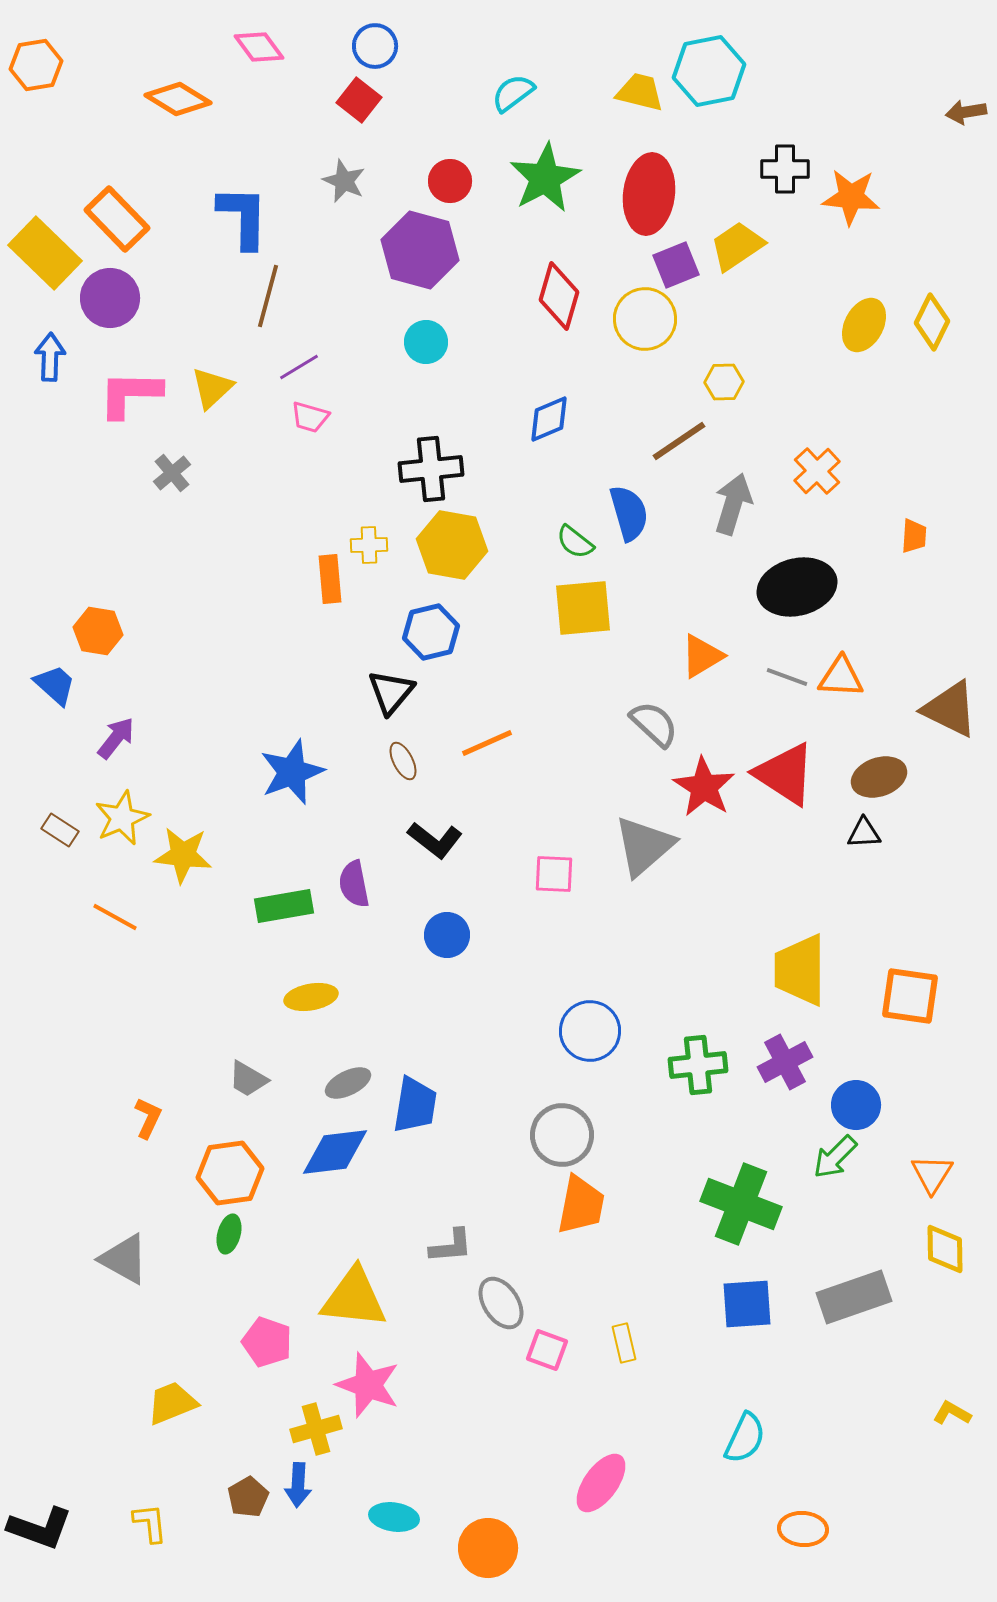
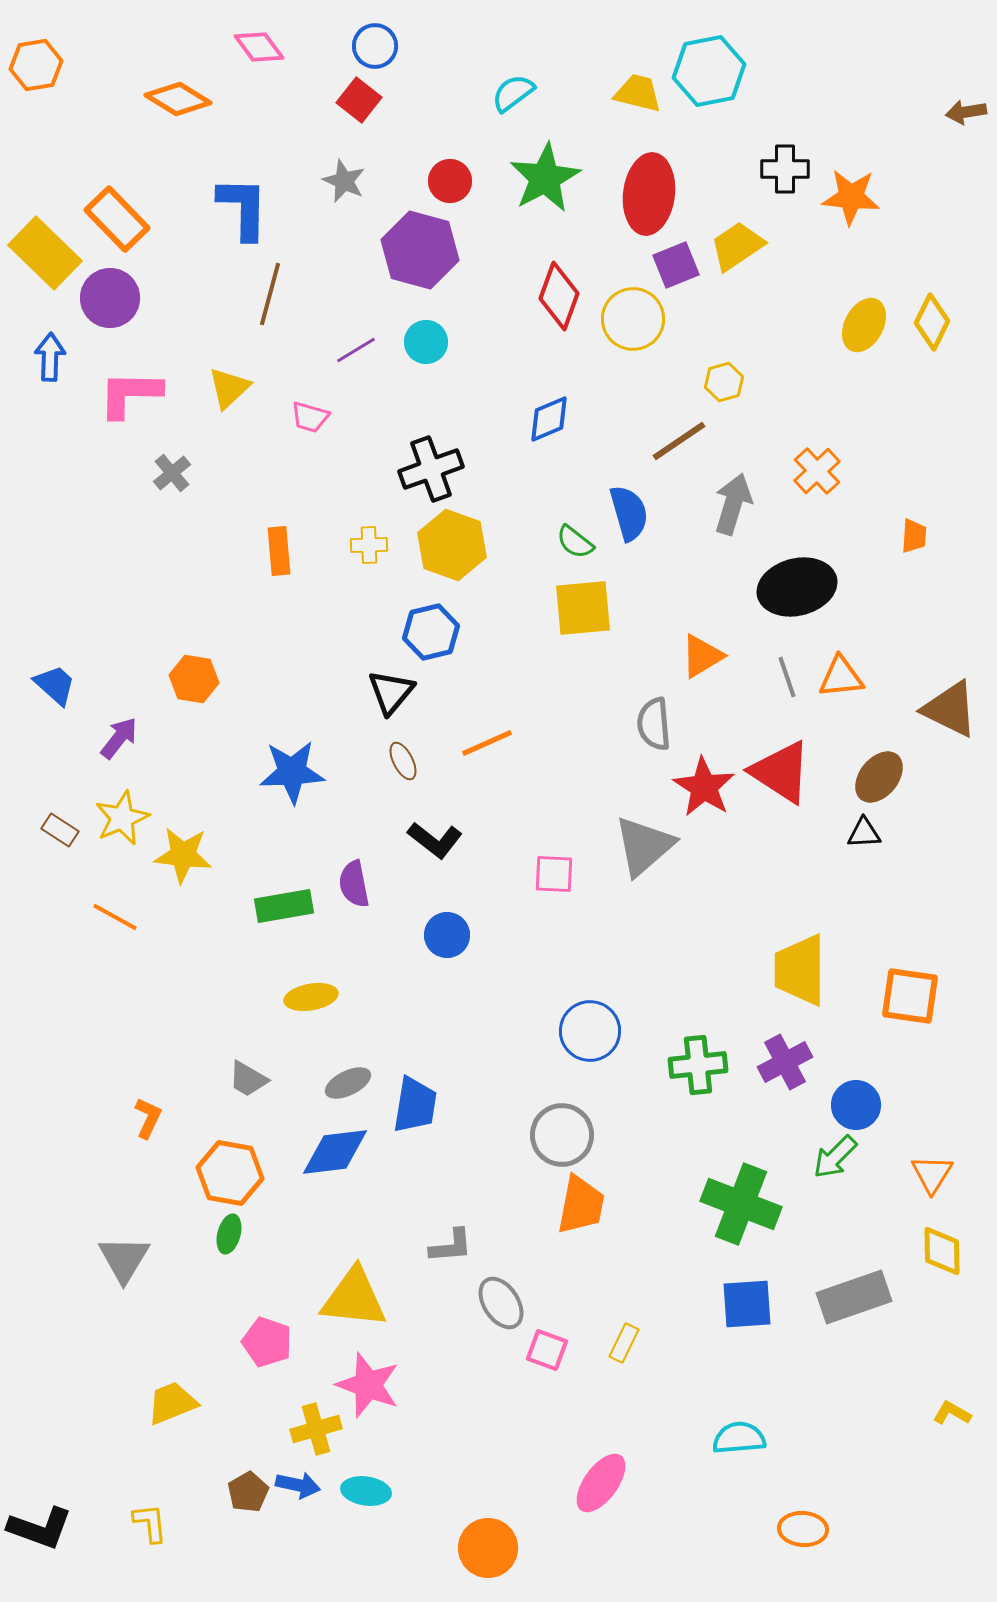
yellow trapezoid at (640, 92): moved 2 px left, 1 px down
blue L-shape at (243, 217): moved 9 px up
brown line at (268, 296): moved 2 px right, 2 px up
red diamond at (559, 296): rotated 4 degrees clockwise
yellow circle at (645, 319): moved 12 px left
purple line at (299, 367): moved 57 px right, 17 px up
yellow hexagon at (724, 382): rotated 15 degrees counterclockwise
yellow triangle at (212, 388): moved 17 px right
black cross at (431, 469): rotated 14 degrees counterclockwise
yellow hexagon at (452, 545): rotated 10 degrees clockwise
orange rectangle at (330, 579): moved 51 px left, 28 px up
orange hexagon at (98, 631): moved 96 px right, 48 px down
gray line at (787, 677): rotated 51 degrees clockwise
orange triangle at (841, 677): rotated 9 degrees counterclockwise
gray semicircle at (654, 724): rotated 138 degrees counterclockwise
purple arrow at (116, 738): moved 3 px right
blue star at (292, 772): rotated 18 degrees clockwise
red triangle at (785, 774): moved 4 px left, 2 px up
brown ellipse at (879, 777): rotated 32 degrees counterclockwise
orange hexagon at (230, 1173): rotated 18 degrees clockwise
yellow diamond at (945, 1249): moved 3 px left, 2 px down
gray triangle at (124, 1259): rotated 32 degrees clockwise
yellow rectangle at (624, 1343): rotated 39 degrees clockwise
cyan semicircle at (745, 1438): moved 6 px left; rotated 120 degrees counterclockwise
blue arrow at (298, 1485): rotated 81 degrees counterclockwise
brown pentagon at (248, 1497): moved 5 px up
cyan ellipse at (394, 1517): moved 28 px left, 26 px up
